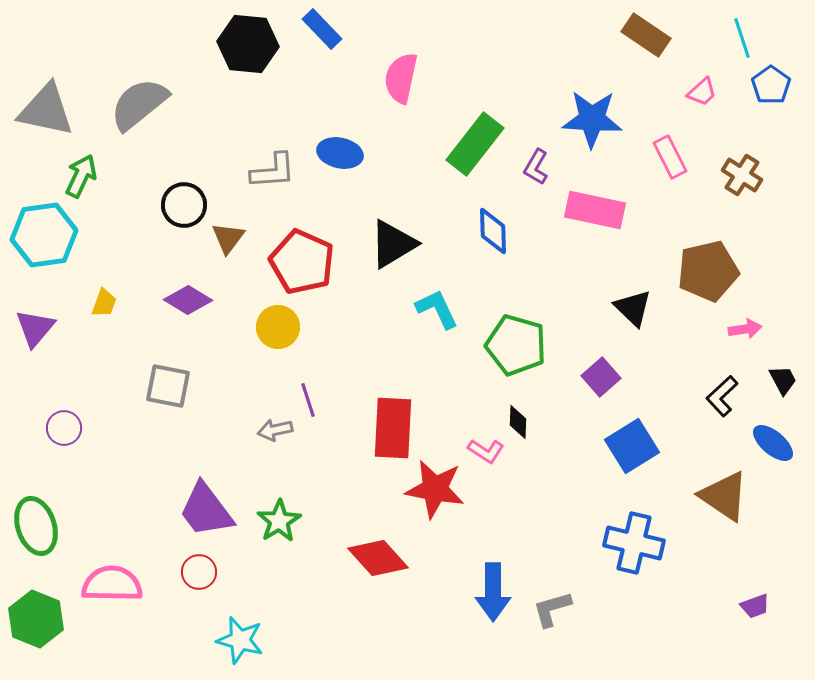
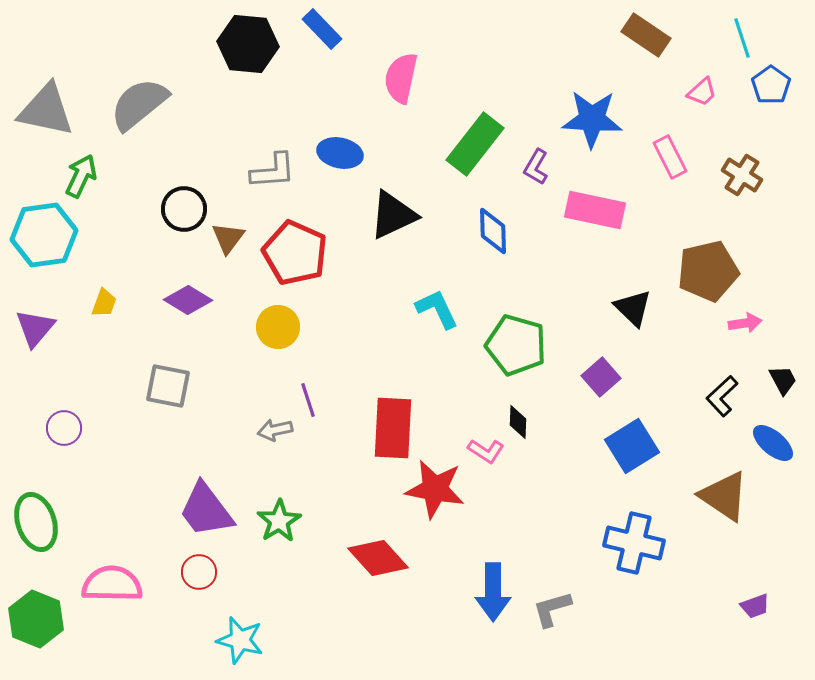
black circle at (184, 205): moved 4 px down
black triangle at (393, 244): moved 29 px up; rotated 6 degrees clockwise
red pentagon at (302, 262): moved 7 px left, 9 px up
pink arrow at (745, 329): moved 6 px up
green ellipse at (36, 526): moved 4 px up
